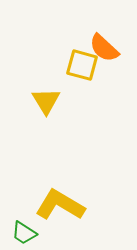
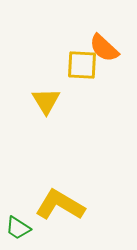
yellow square: rotated 12 degrees counterclockwise
green trapezoid: moved 6 px left, 5 px up
